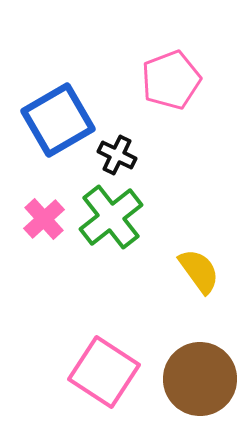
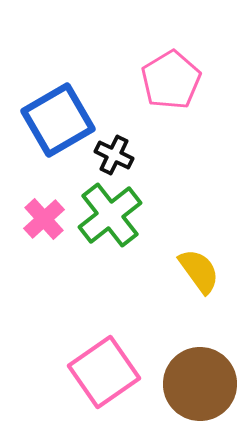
pink pentagon: rotated 10 degrees counterclockwise
black cross: moved 3 px left
green cross: moved 1 px left, 2 px up
pink square: rotated 22 degrees clockwise
brown circle: moved 5 px down
